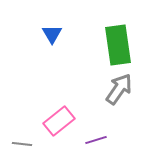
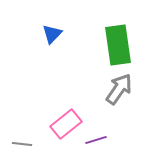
blue triangle: rotated 15 degrees clockwise
pink rectangle: moved 7 px right, 3 px down
